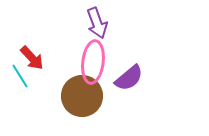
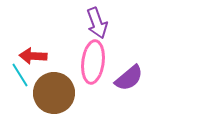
red arrow: moved 1 px right, 2 px up; rotated 136 degrees clockwise
cyan line: moved 1 px up
brown circle: moved 28 px left, 3 px up
